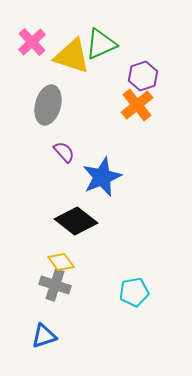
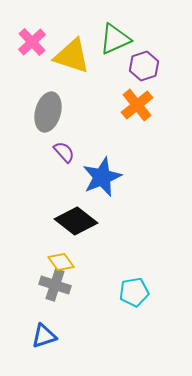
green triangle: moved 14 px right, 5 px up
purple hexagon: moved 1 px right, 10 px up
gray ellipse: moved 7 px down
